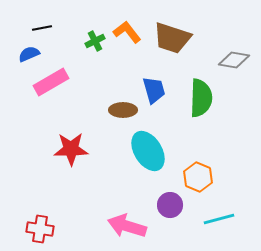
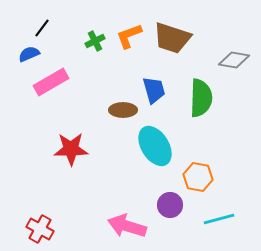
black line: rotated 42 degrees counterclockwise
orange L-shape: moved 2 px right, 4 px down; rotated 72 degrees counterclockwise
cyan ellipse: moved 7 px right, 5 px up
orange hexagon: rotated 12 degrees counterclockwise
red cross: rotated 20 degrees clockwise
